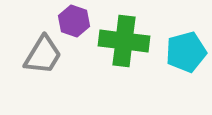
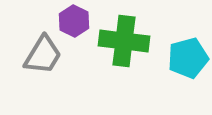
purple hexagon: rotated 8 degrees clockwise
cyan pentagon: moved 2 px right, 6 px down
